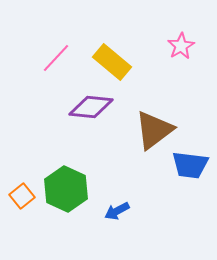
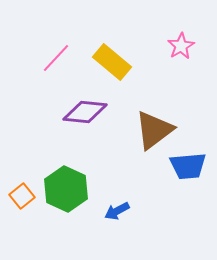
purple diamond: moved 6 px left, 5 px down
blue trapezoid: moved 2 px left, 1 px down; rotated 12 degrees counterclockwise
